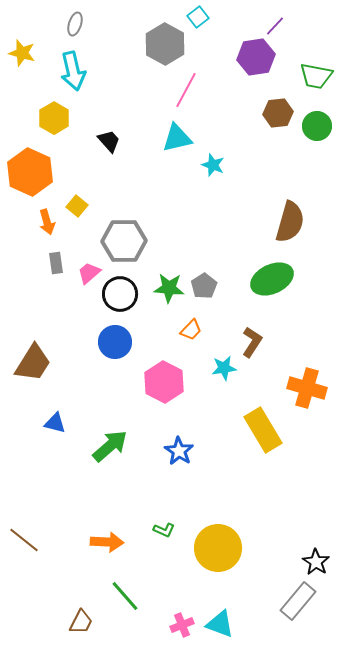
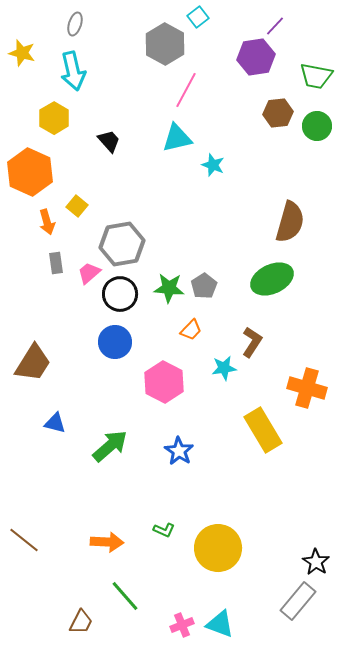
gray hexagon at (124, 241): moved 2 px left, 3 px down; rotated 9 degrees counterclockwise
